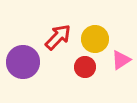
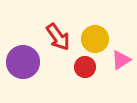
red arrow: rotated 100 degrees clockwise
